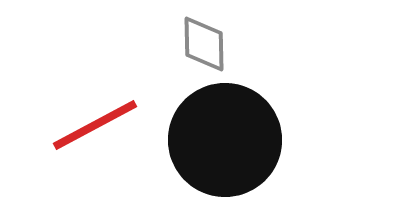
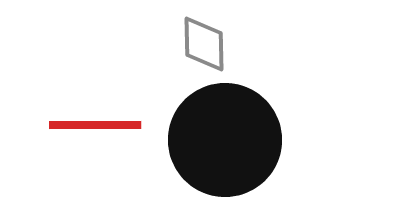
red line: rotated 28 degrees clockwise
